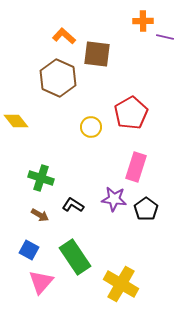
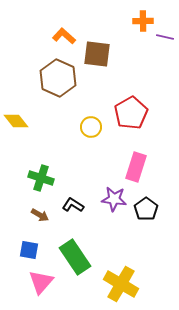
blue square: rotated 18 degrees counterclockwise
